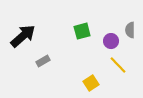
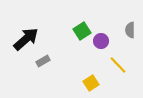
green square: rotated 18 degrees counterclockwise
black arrow: moved 3 px right, 3 px down
purple circle: moved 10 px left
